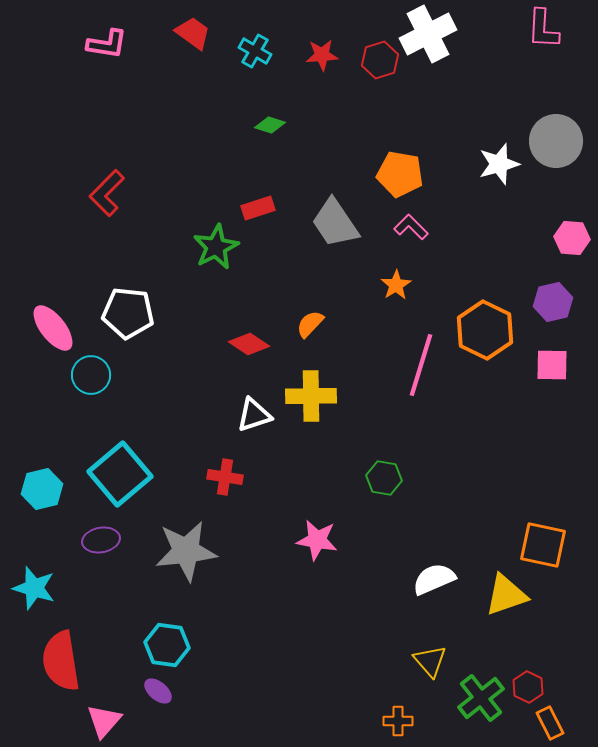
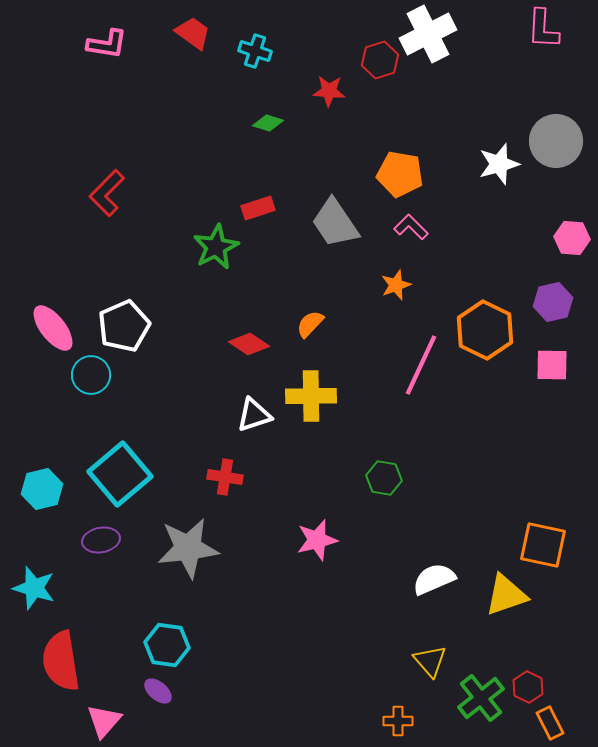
cyan cross at (255, 51): rotated 12 degrees counterclockwise
red star at (322, 55): moved 7 px right, 36 px down; rotated 8 degrees clockwise
green diamond at (270, 125): moved 2 px left, 2 px up
orange star at (396, 285): rotated 12 degrees clockwise
white pentagon at (128, 313): moved 4 px left, 13 px down; rotated 30 degrees counterclockwise
pink line at (421, 365): rotated 8 degrees clockwise
pink star at (317, 540): rotated 24 degrees counterclockwise
gray star at (186, 551): moved 2 px right, 3 px up
